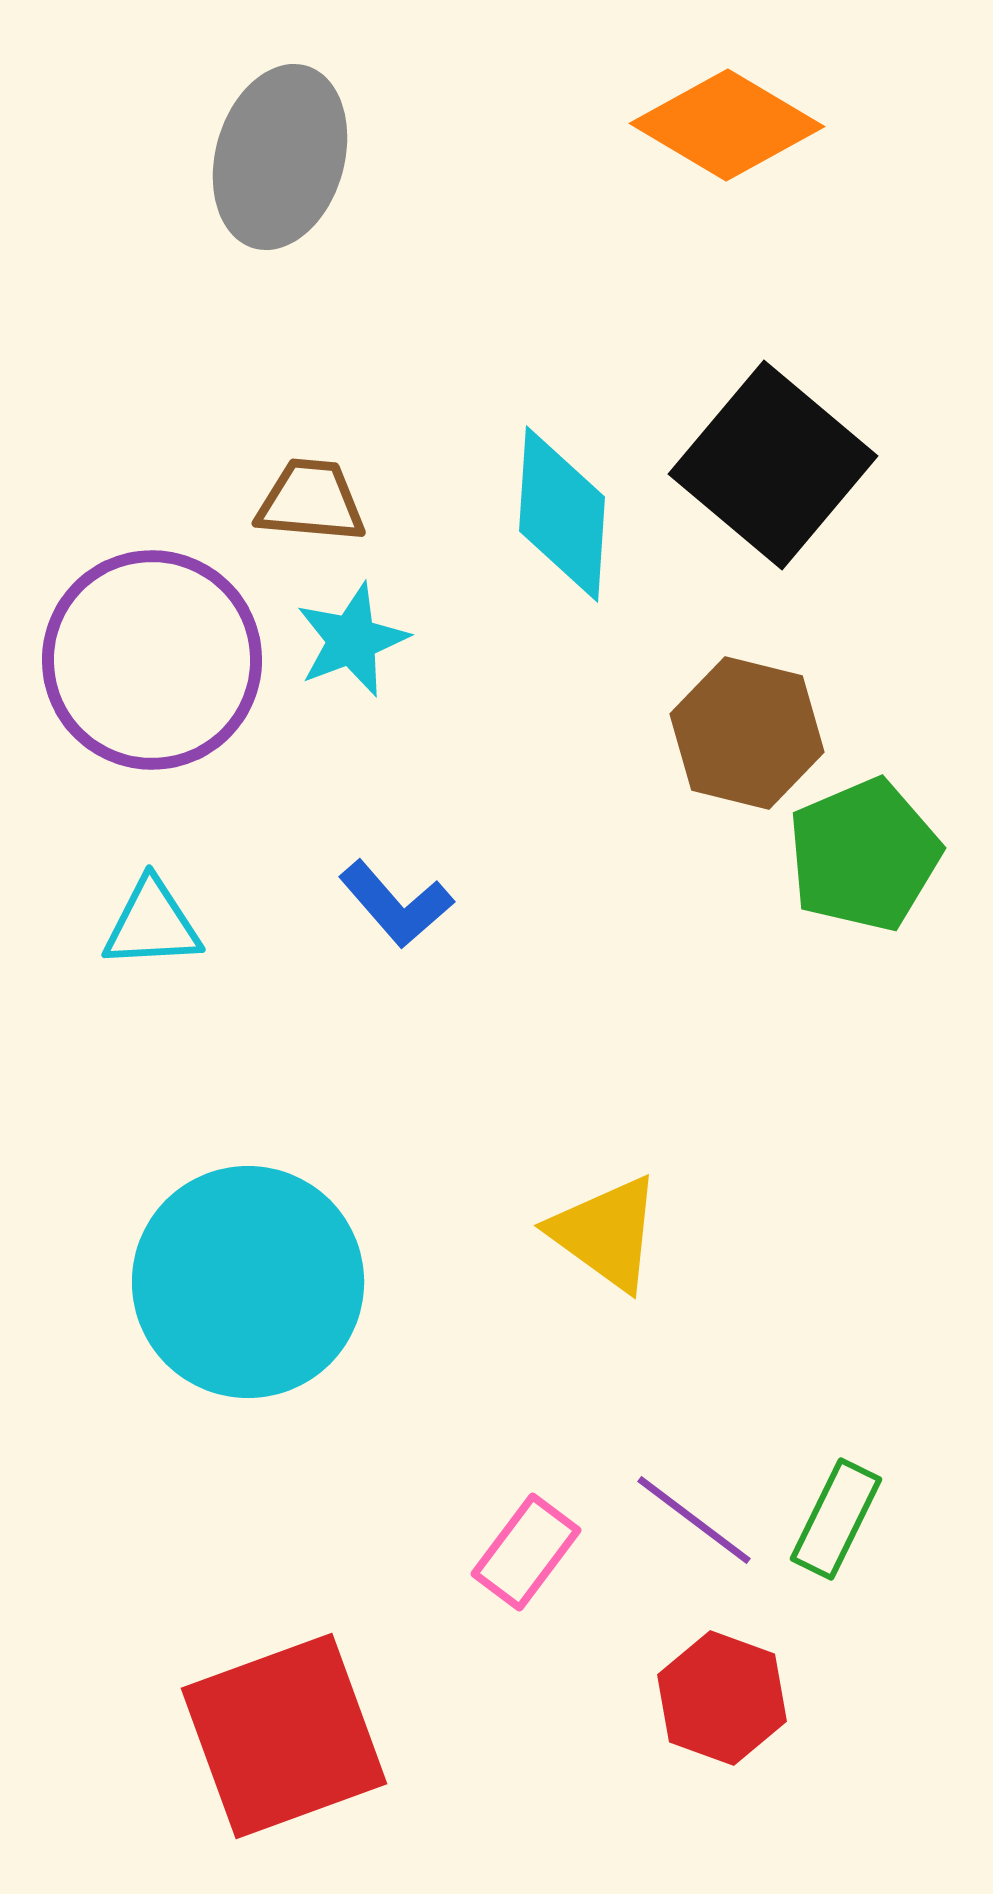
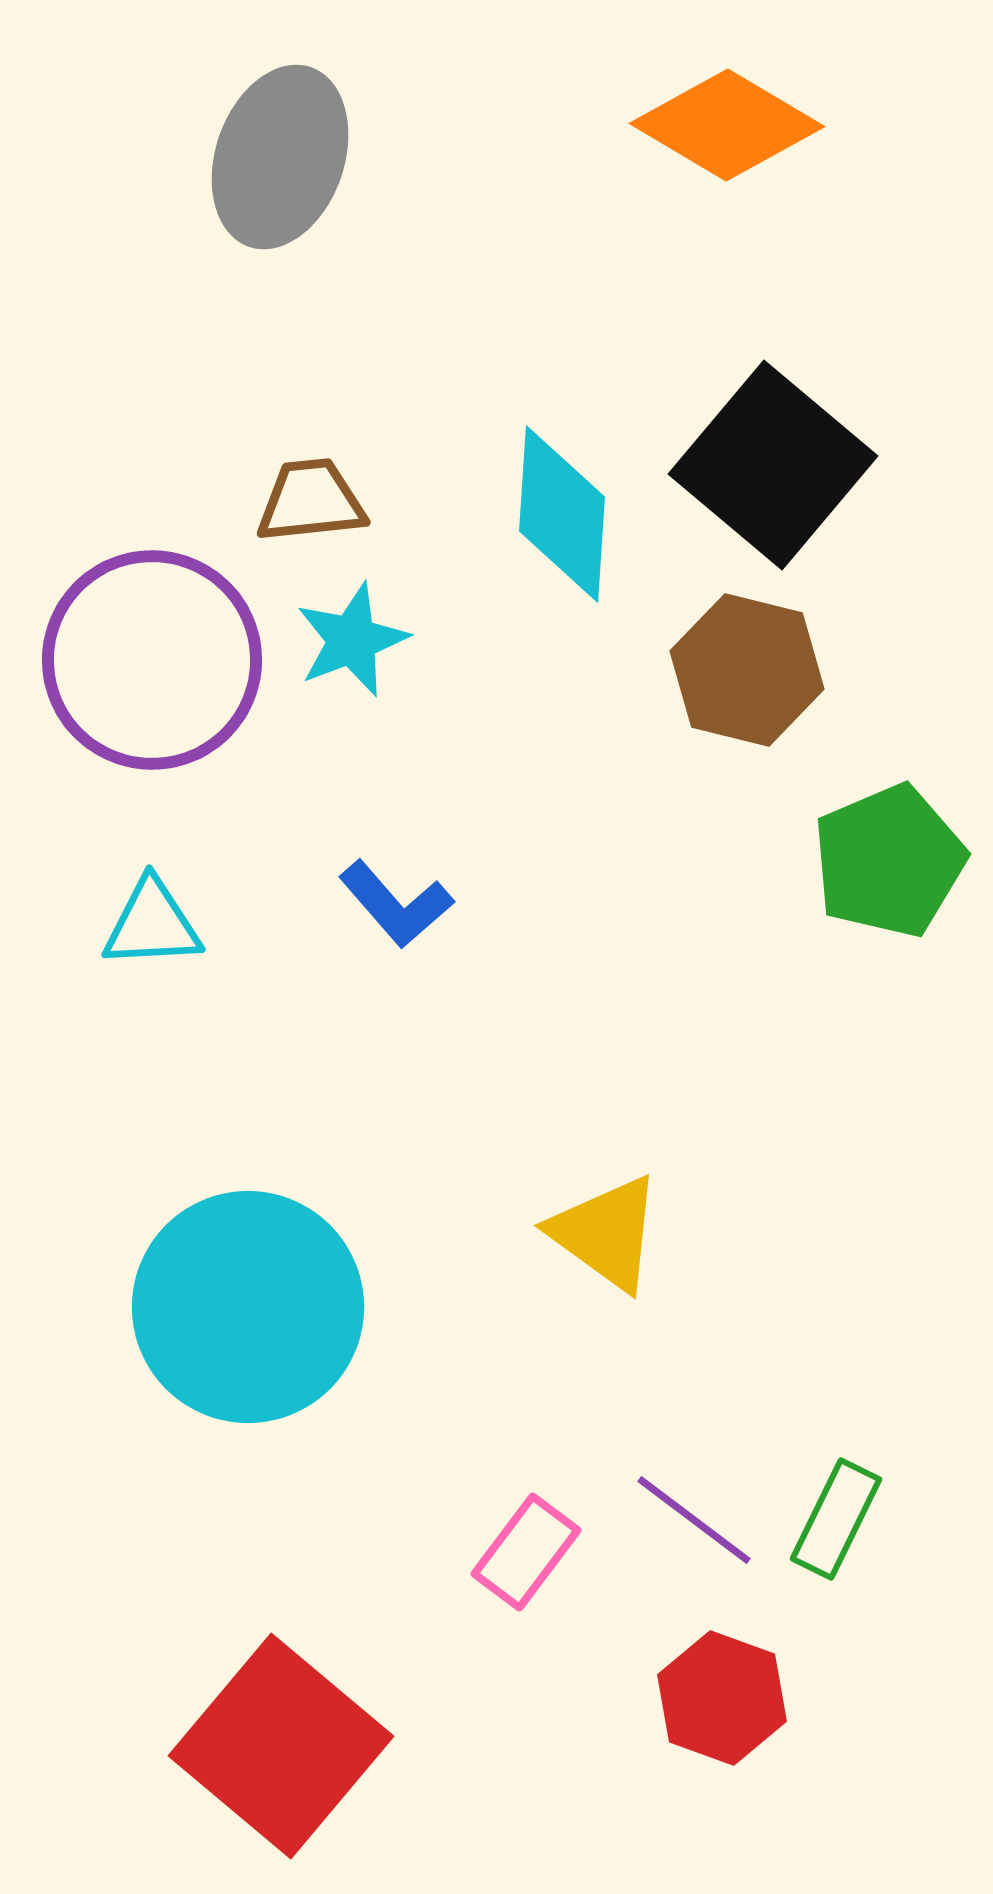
gray ellipse: rotated 3 degrees clockwise
brown trapezoid: rotated 11 degrees counterclockwise
brown hexagon: moved 63 px up
green pentagon: moved 25 px right, 6 px down
cyan circle: moved 25 px down
red square: moved 3 px left, 10 px down; rotated 30 degrees counterclockwise
